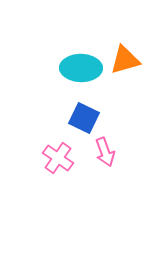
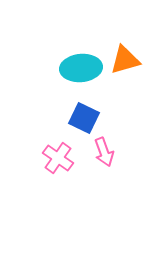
cyan ellipse: rotated 6 degrees counterclockwise
pink arrow: moved 1 px left
